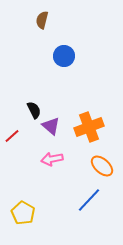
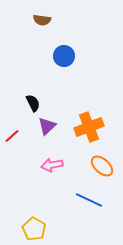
brown semicircle: rotated 96 degrees counterclockwise
black semicircle: moved 1 px left, 7 px up
purple triangle: moved 4 px left; rotated 36 degrees clockwise
pink arrow: moved 6 px down
blue line: rotated 72 degrees clockwise
yellow pentagon: moved 11 px right, 16 px down
